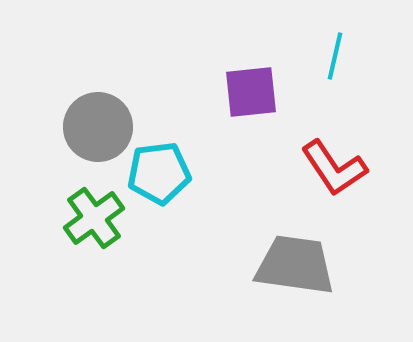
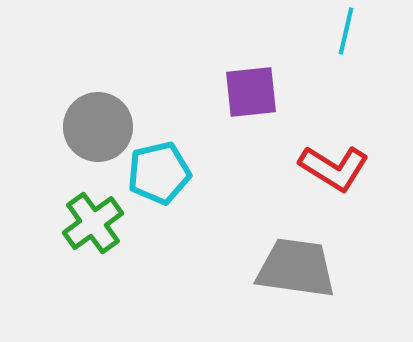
cyan line: moved 11 px right, 25 px up
red L-shape: rotated 24 degrees counterclockwise
cyan pentagon: rotated 6 degrees counterclockwise
green cross: moved 1 px left, 5 px down
gray trapezoid: moved 1 px right, 3 px down
